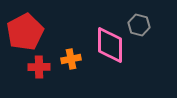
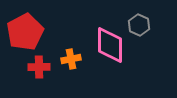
gray hexagon: rotated 10 degrees clockwise
